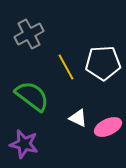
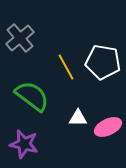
gray cross: moved 9 px left, 4 px down; rotated 12 degrees counterclockwise
white pentagon: moved 1 px up; rotated 12 degrees clockwise
white triangle: rotated 24 degrees counterclockwise
